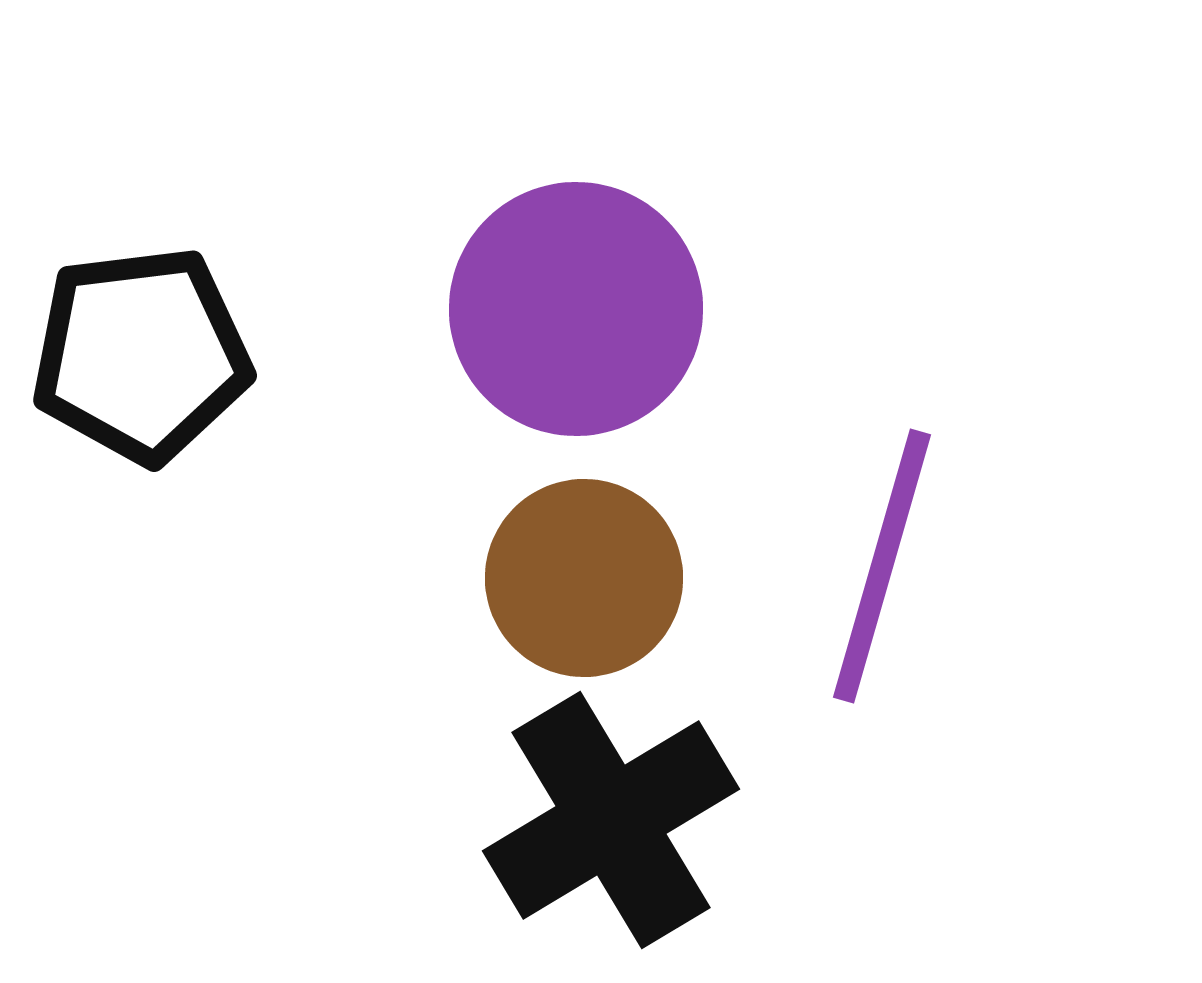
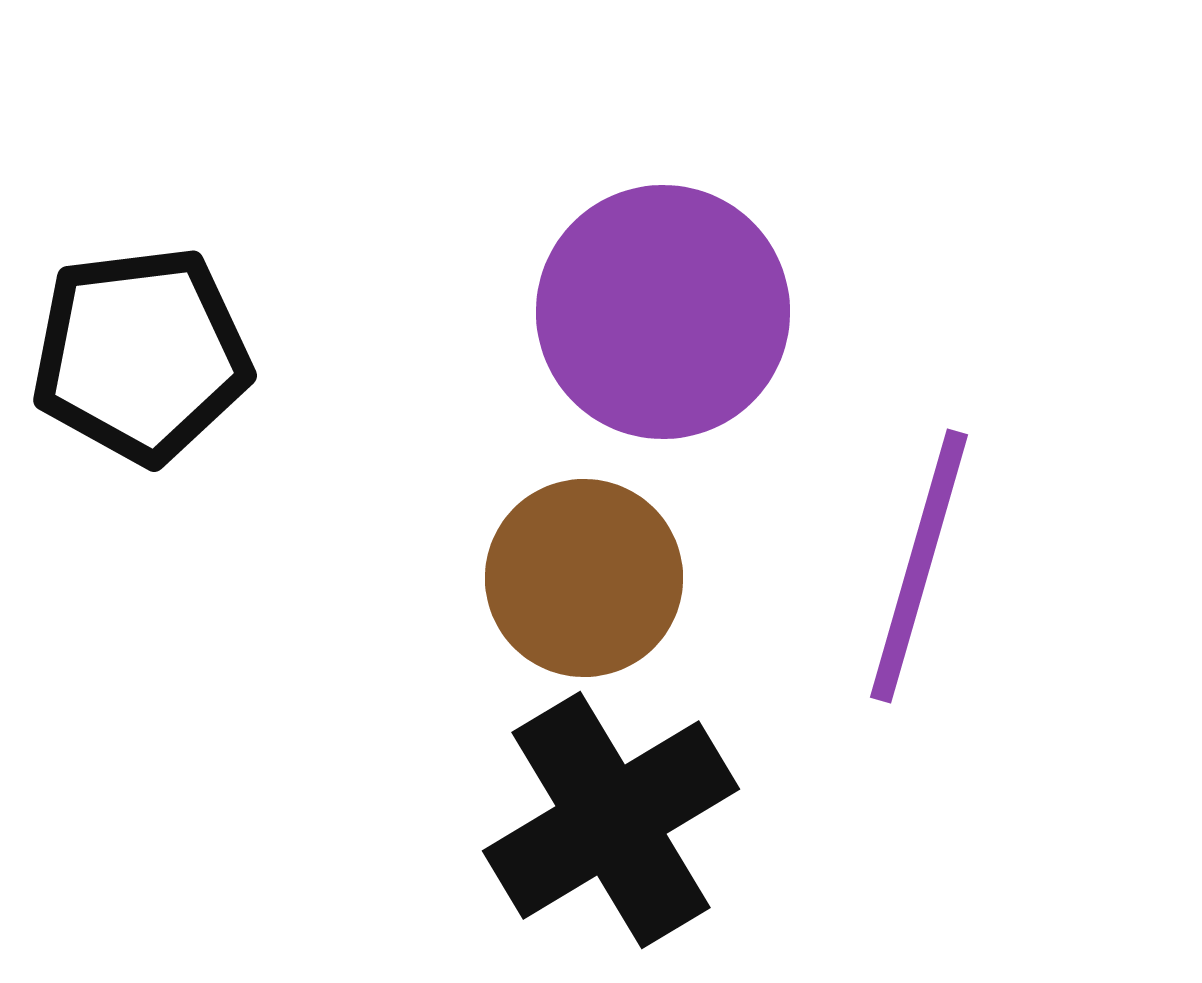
purple circle: moved 87 px right, 3 px down
purple line: moved 37 px right
